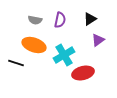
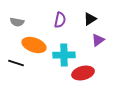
gray semicircle: moved 18 px left, 2 px down
cyan cross: rotated 30 degrees clockwise
